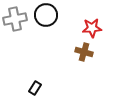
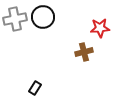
black circle: moved 3 px left, 2 px down
red star: moved 8 px right
brown cross: rotated 30 degrees counterclockwise
